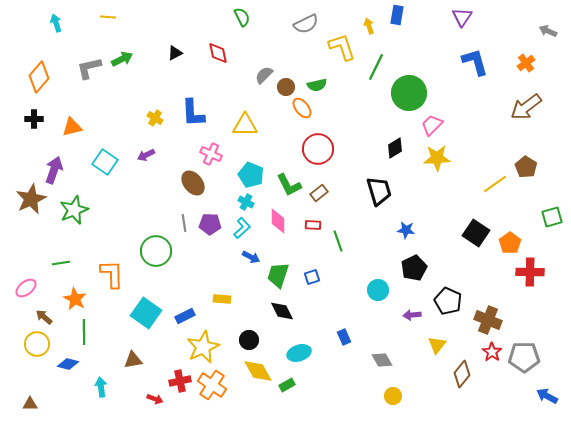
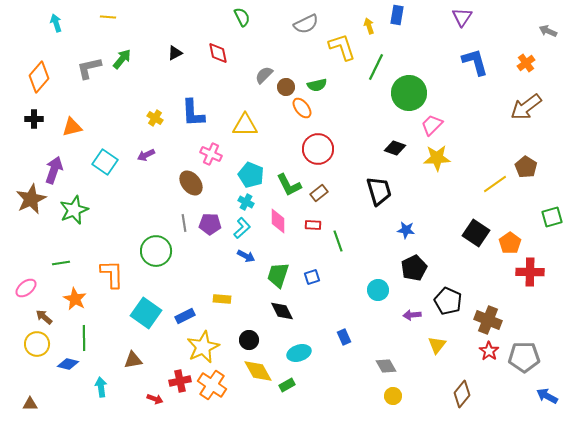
green arrow at (122, 59): rotated 25 degrees counterclockwise
black diamond at (395, 148): rotated 50 degrees clockwise
brown ellipse at (193, 183): moved 2 px left
blue arrow at (251, 257): moved 5 px left, 1 px up
green line at (84, 332): moved 6 px down
red star at (492, 352): moved 3 px left, 1 px up
gray diamond at (382, 360): moved 4 px right, 6 px down
brown diamond at (462, 374): moved 20 px down
